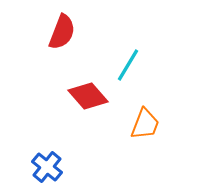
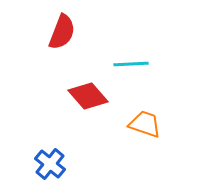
cyan line: moved 3 px right, 1 px up; rotated 56 degrees clockwise
orange trapezoid: rotated 92 degrees counterclockwise
blue cross: moved 3 px right, 3 px up
